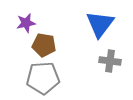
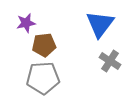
brown pentagon: rotated 15 degrees counterclockwise
gray cross: rotated 25 degrees clockwise
